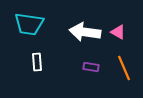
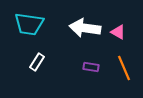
white arrow: moved 4 px up
white rectangle: rotated 36 degrees clockwise
